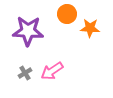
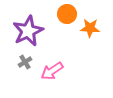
purple star: rotated 28 degrees counterclockwise
gray cross: moved 11 px up
